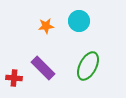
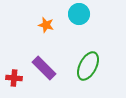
cyan circle: moved 7 px up
orange star: moved 1 px up; rotated 21 degrees clockwise
purple rectangle: moved 1 px right
